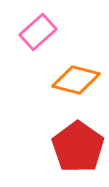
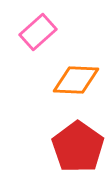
orange diamond: rotated 12 degrees counterclockwise
